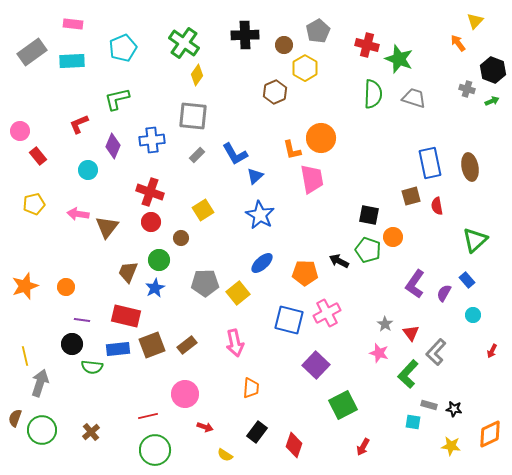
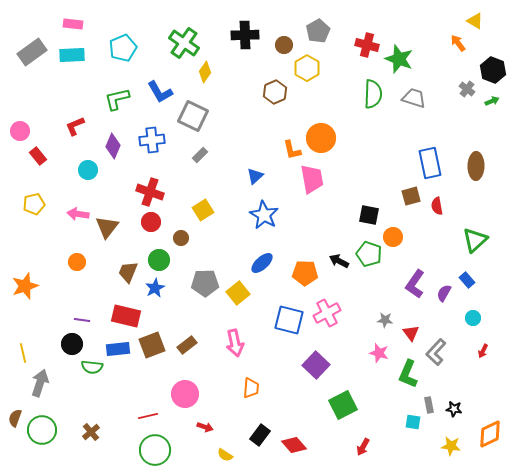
yellow triangle at (475, 21): rotated 42 degrees counterclockwise
cyan rectangle at (72, 61): moved 6 px up
yellow hexagon at (305, 68): moved 2 px right
yellow diamond at (197, 75): moved 8 px right, 3 px up
gray cross at (467, 89): rotated 21 degrees clockwise
gray square at (193, 116): rotated 20 degrees clockwise
red L-shape at (79, 124): moved 4 px left, 2 px down
blue L-shape at (235, 154): moved 75 px left, 62 px up
gray rectangle at (197, 155): moved 3 px right
brown ellipse at (470, 167): moved 6 px right, 1 px up; rotated 12 degrees clockwise
blue star at (260, 215): moved 4 px right
green pentagon at (368, 250): moved 1 px right, 4 px down
orange circle at (66, 287): moved 11 px right, 25 px up
cyan circle at (473, 315): moved 3 px down
gray star at (385, 324): moved 4 px up; rotated 28 degrees counterclockwise
red arrow at (492, 351): moved 9 px left
yellow line at (25, 356): moved 2 px left, 3 px up
green L-shape at (408, 374): rotated 20 degrees counterclockwise
gray rectangle at (429, 405): rotated 63 degrees clockwise
black rectangle at (257, 432): moved 3 px right, 3 px down
red diamond at (294, 445): rotated 60 degrees counterclockwise
